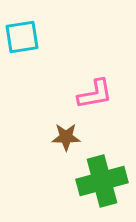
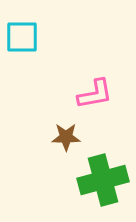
cyan square: rotated 9 degrees clockwise
green cross: moved 1 px right, 1 px up
